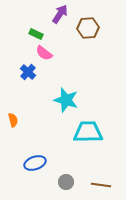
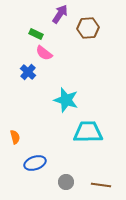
orange semicircle: moved 2 px right, 17 px down
